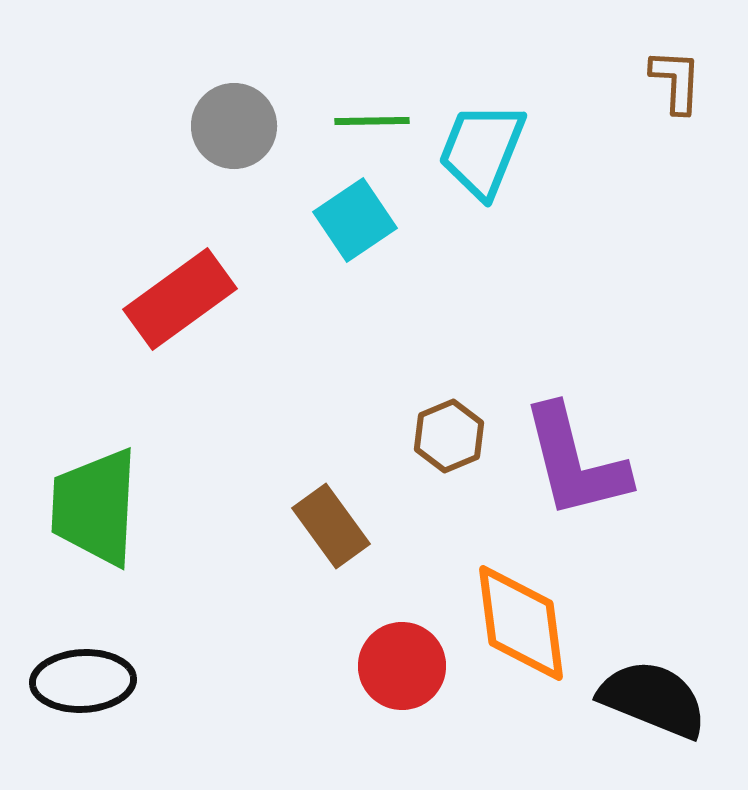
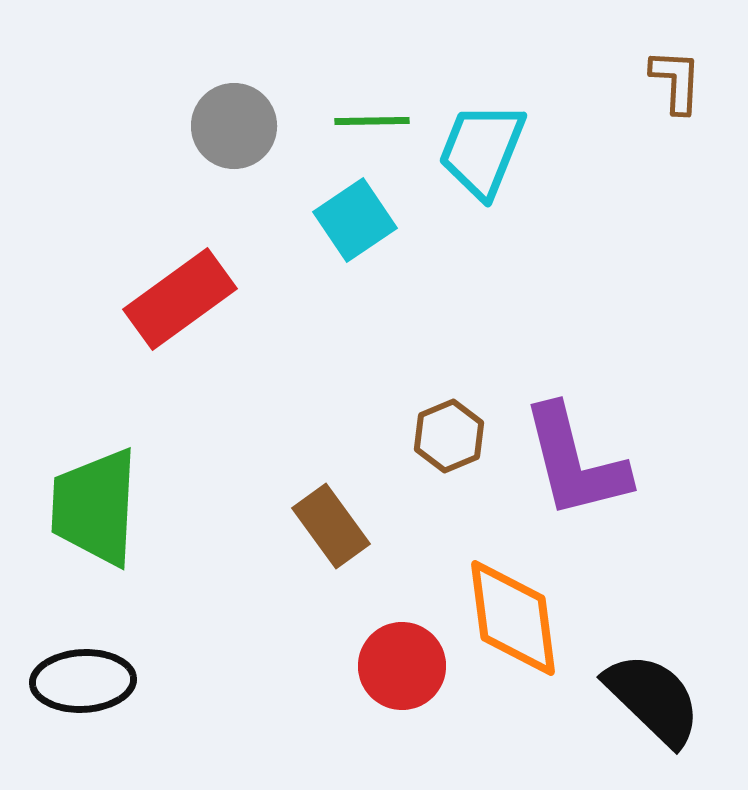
orange diamond: moved 8 px left, 5 px up
black semicircle: rotated 22 degrees clockwise
